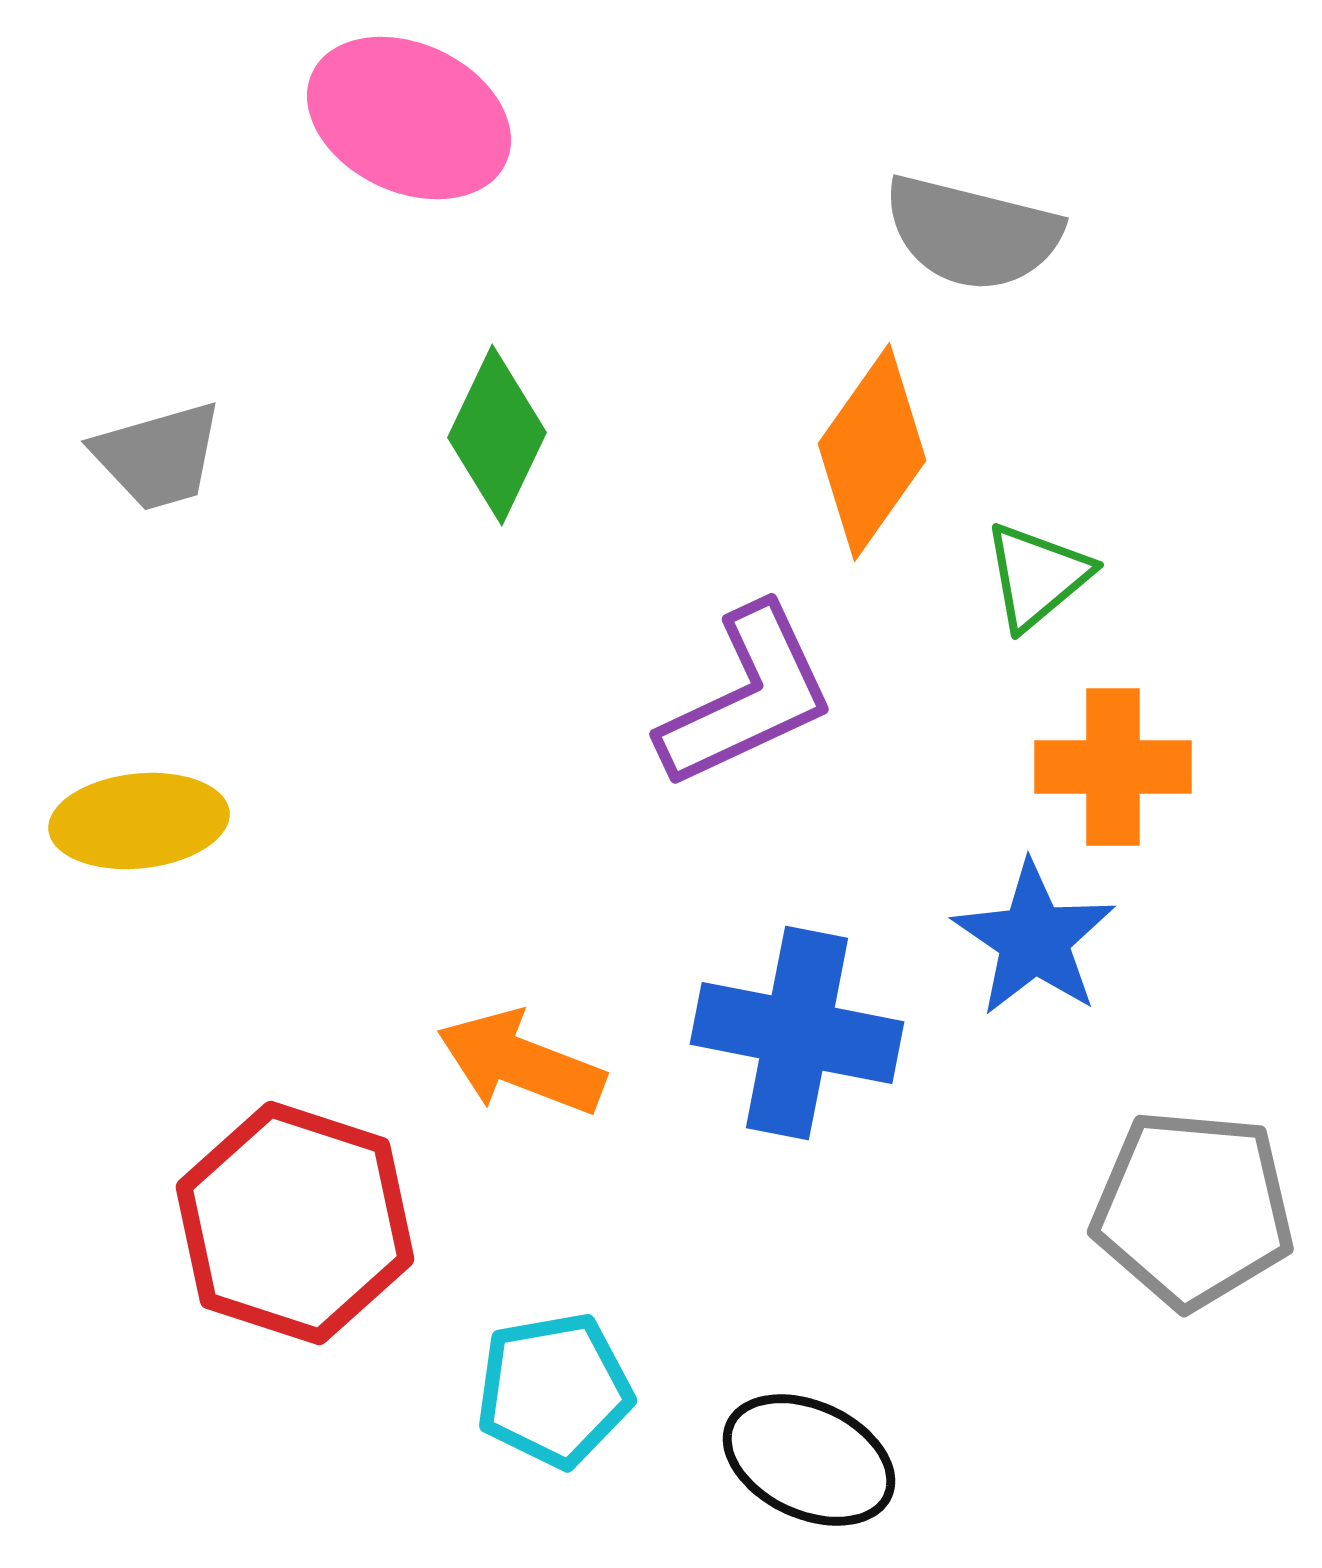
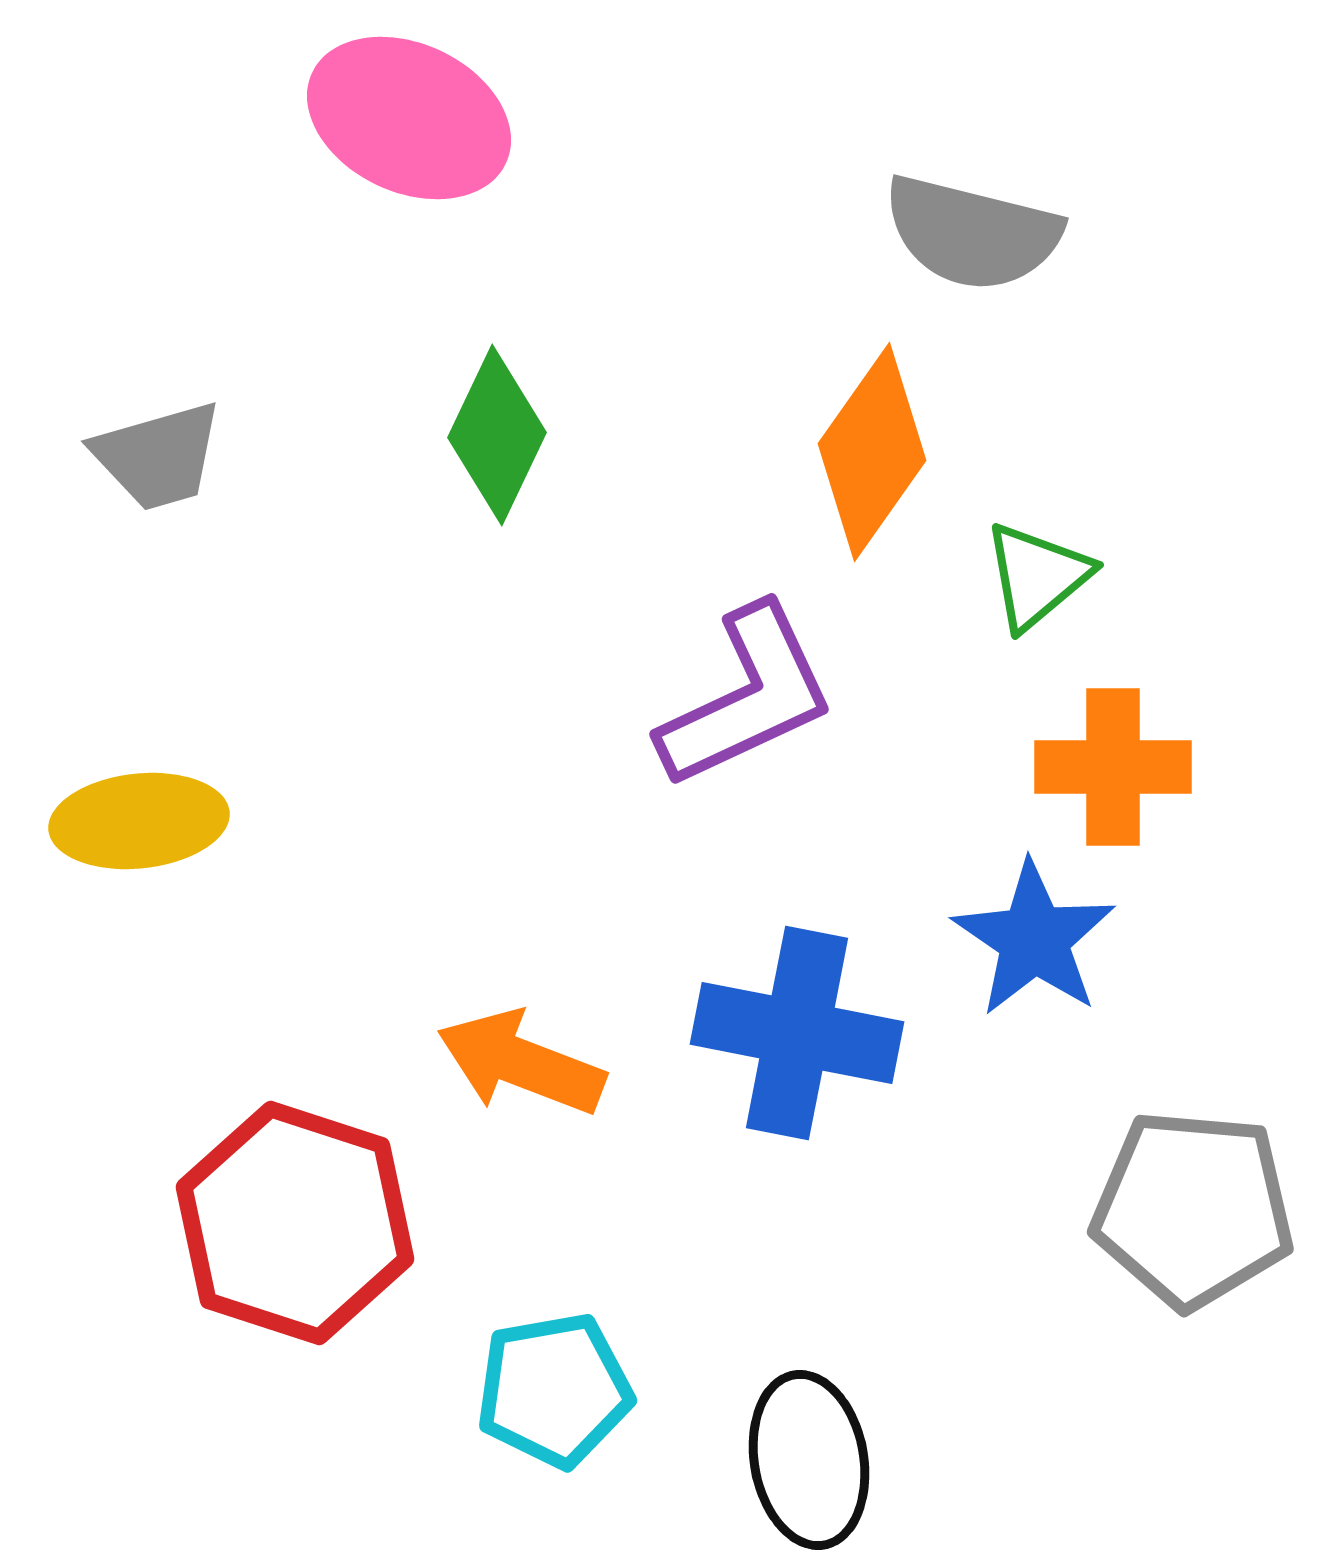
black ellipse: rotated 55 degrees clockwise
